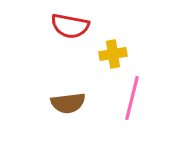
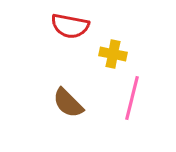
yellow cross: rotated 20 degrees clockwise
brown semicircle: rotated 52 degrees clockwise
